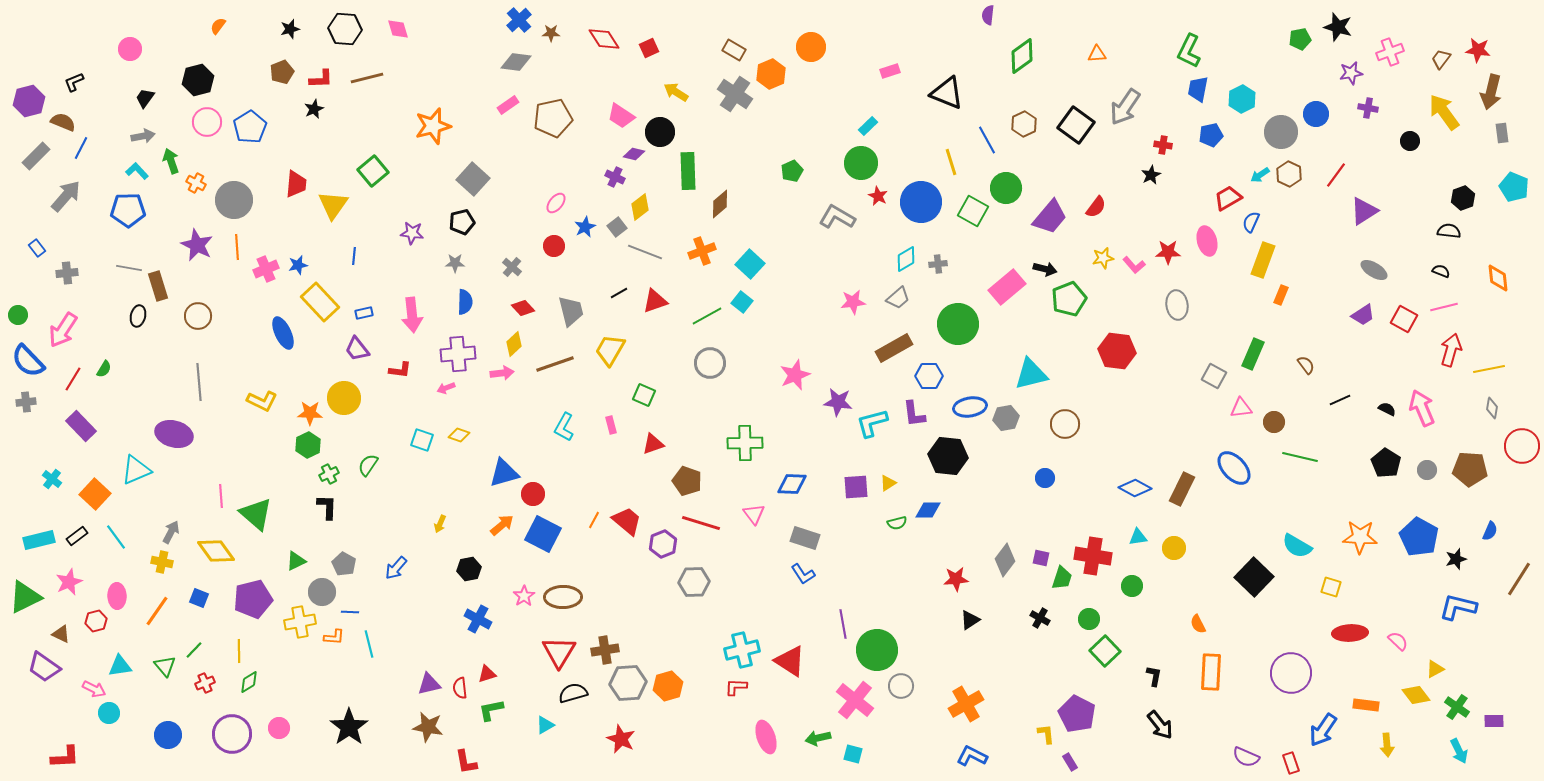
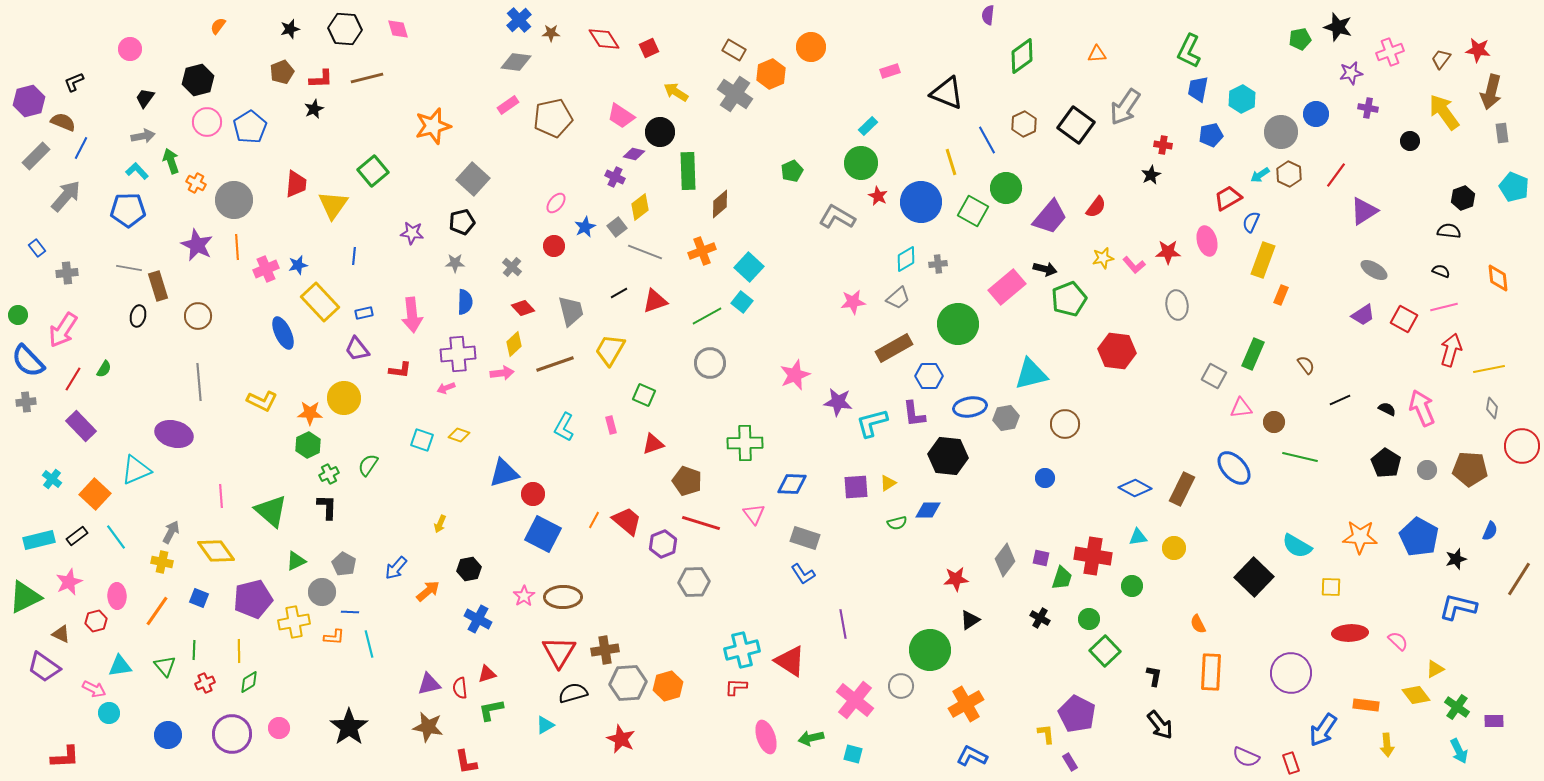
cyan square at (750, 264): moved 1 px left, 3 px down
green triangle at (256, 514): moved 15 px right, 3 px up
orange arrow at (502, 525): moved 74 px left, 66 px down
yellow square at (1331, 587): rotated 15 degrees counterclockwise
yellow cross at (300, 622): moved 6 px left
green line at (194, 650): rotated 42 degrees counterclockwise
green circle at (877, 650): moved 53 px right
green arrow at (818, 738): moved 7 px left
